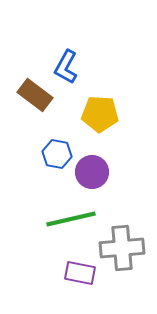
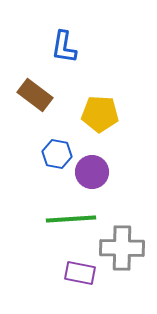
blue L-shape: moved 2 px left, 20 px up; rotated 20 degrees counterclockwise
green line: rotated 9 degrees clockwise
gray cross: rotated 6 degrees clockwise
